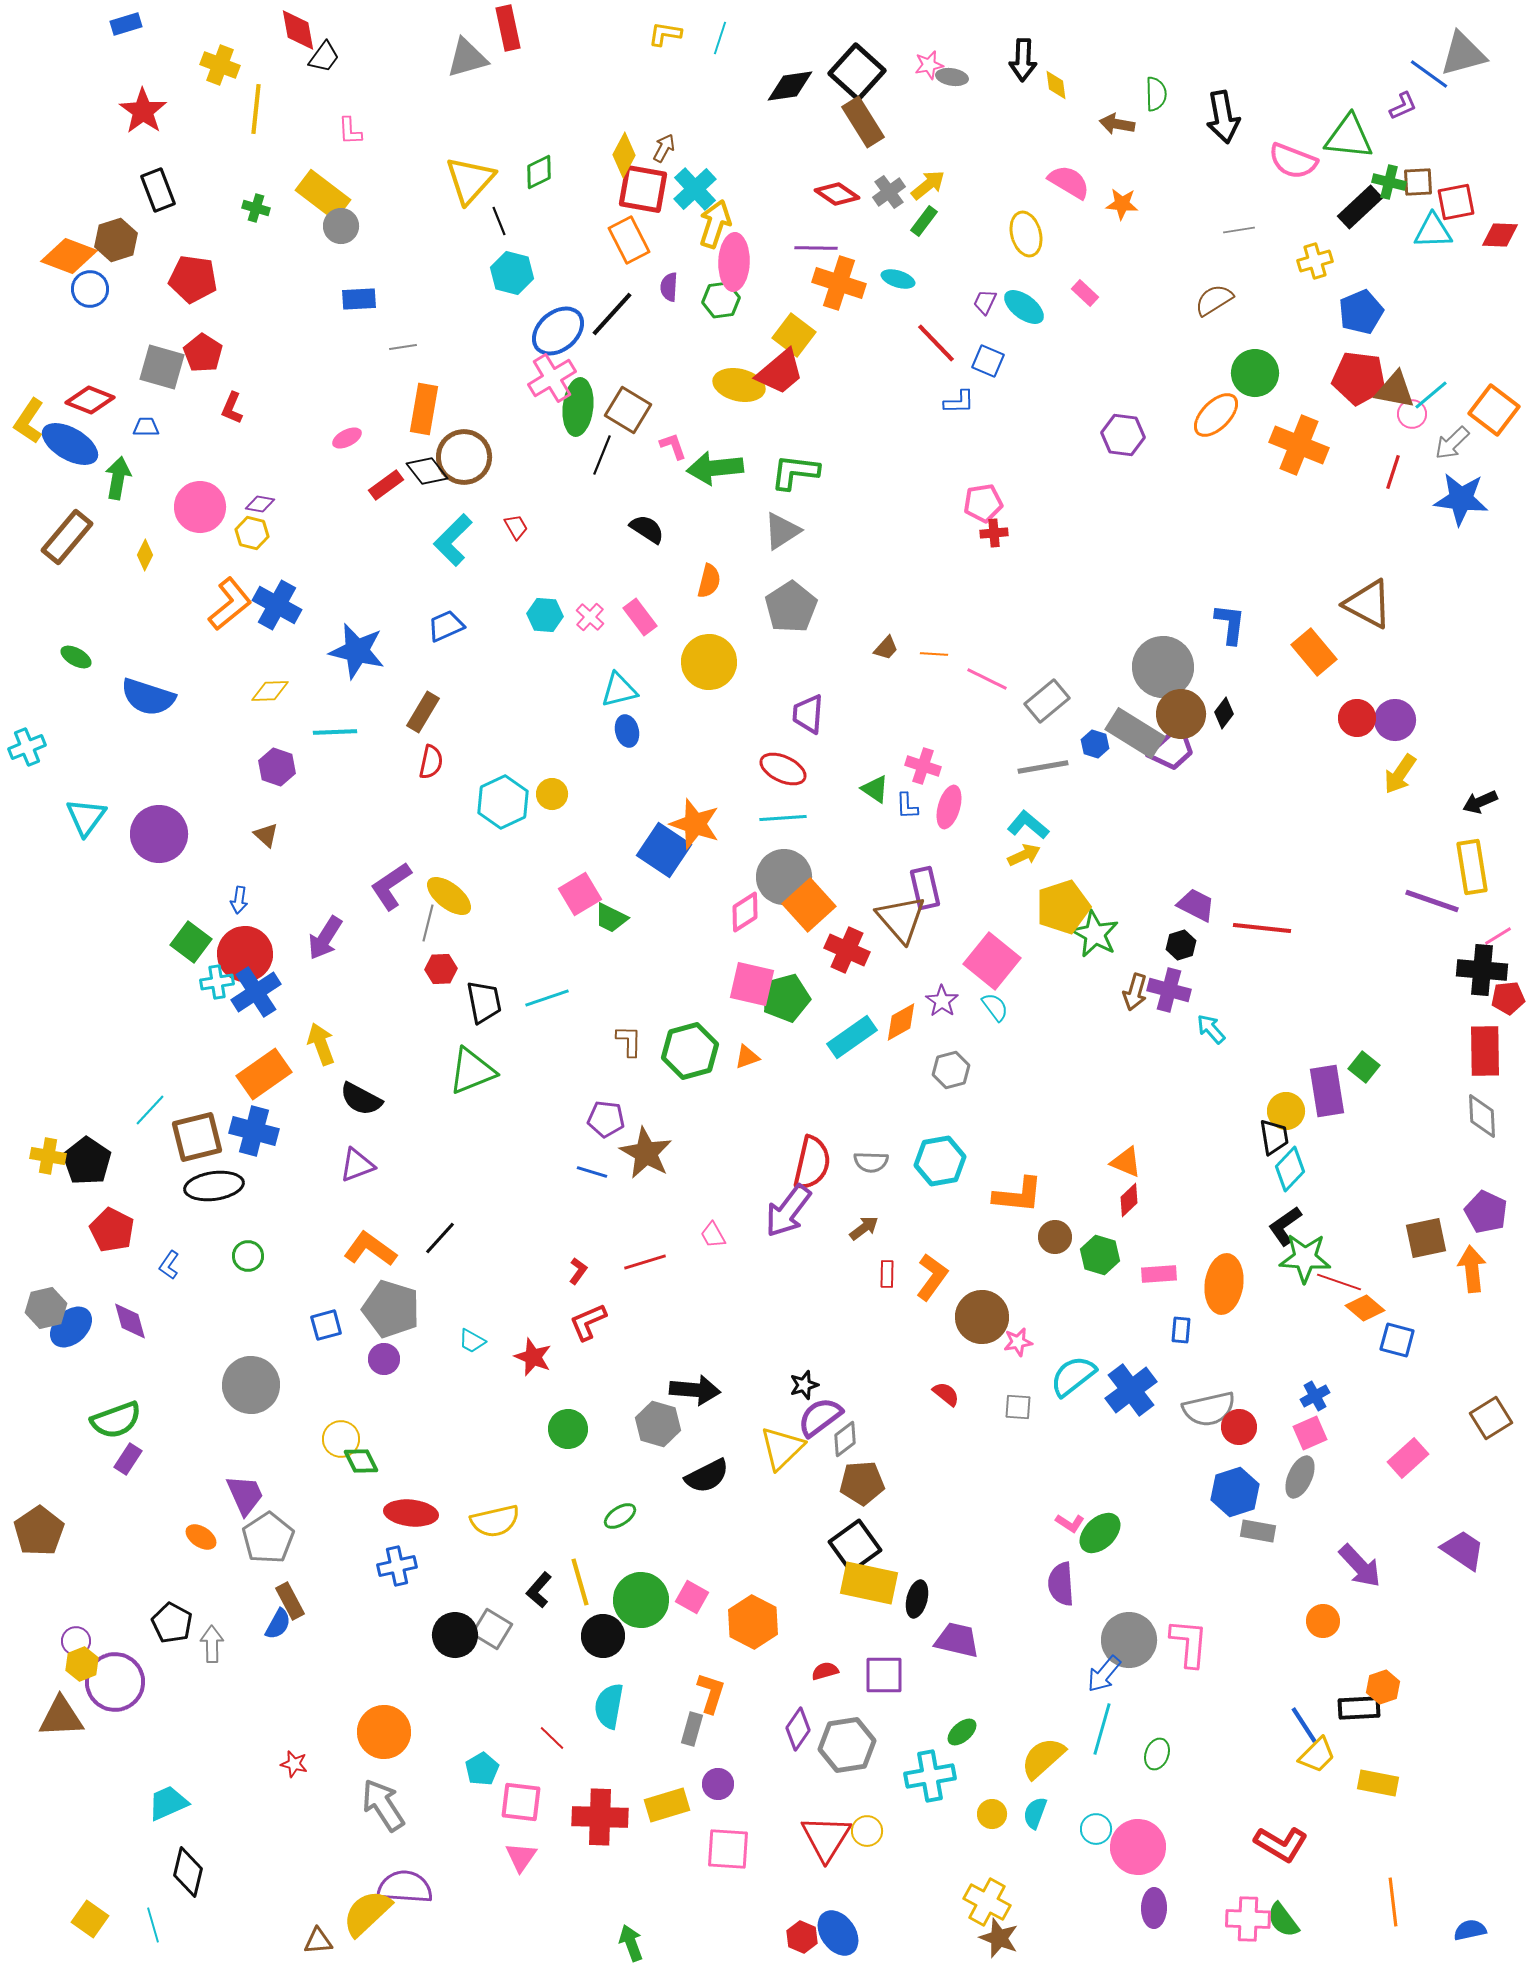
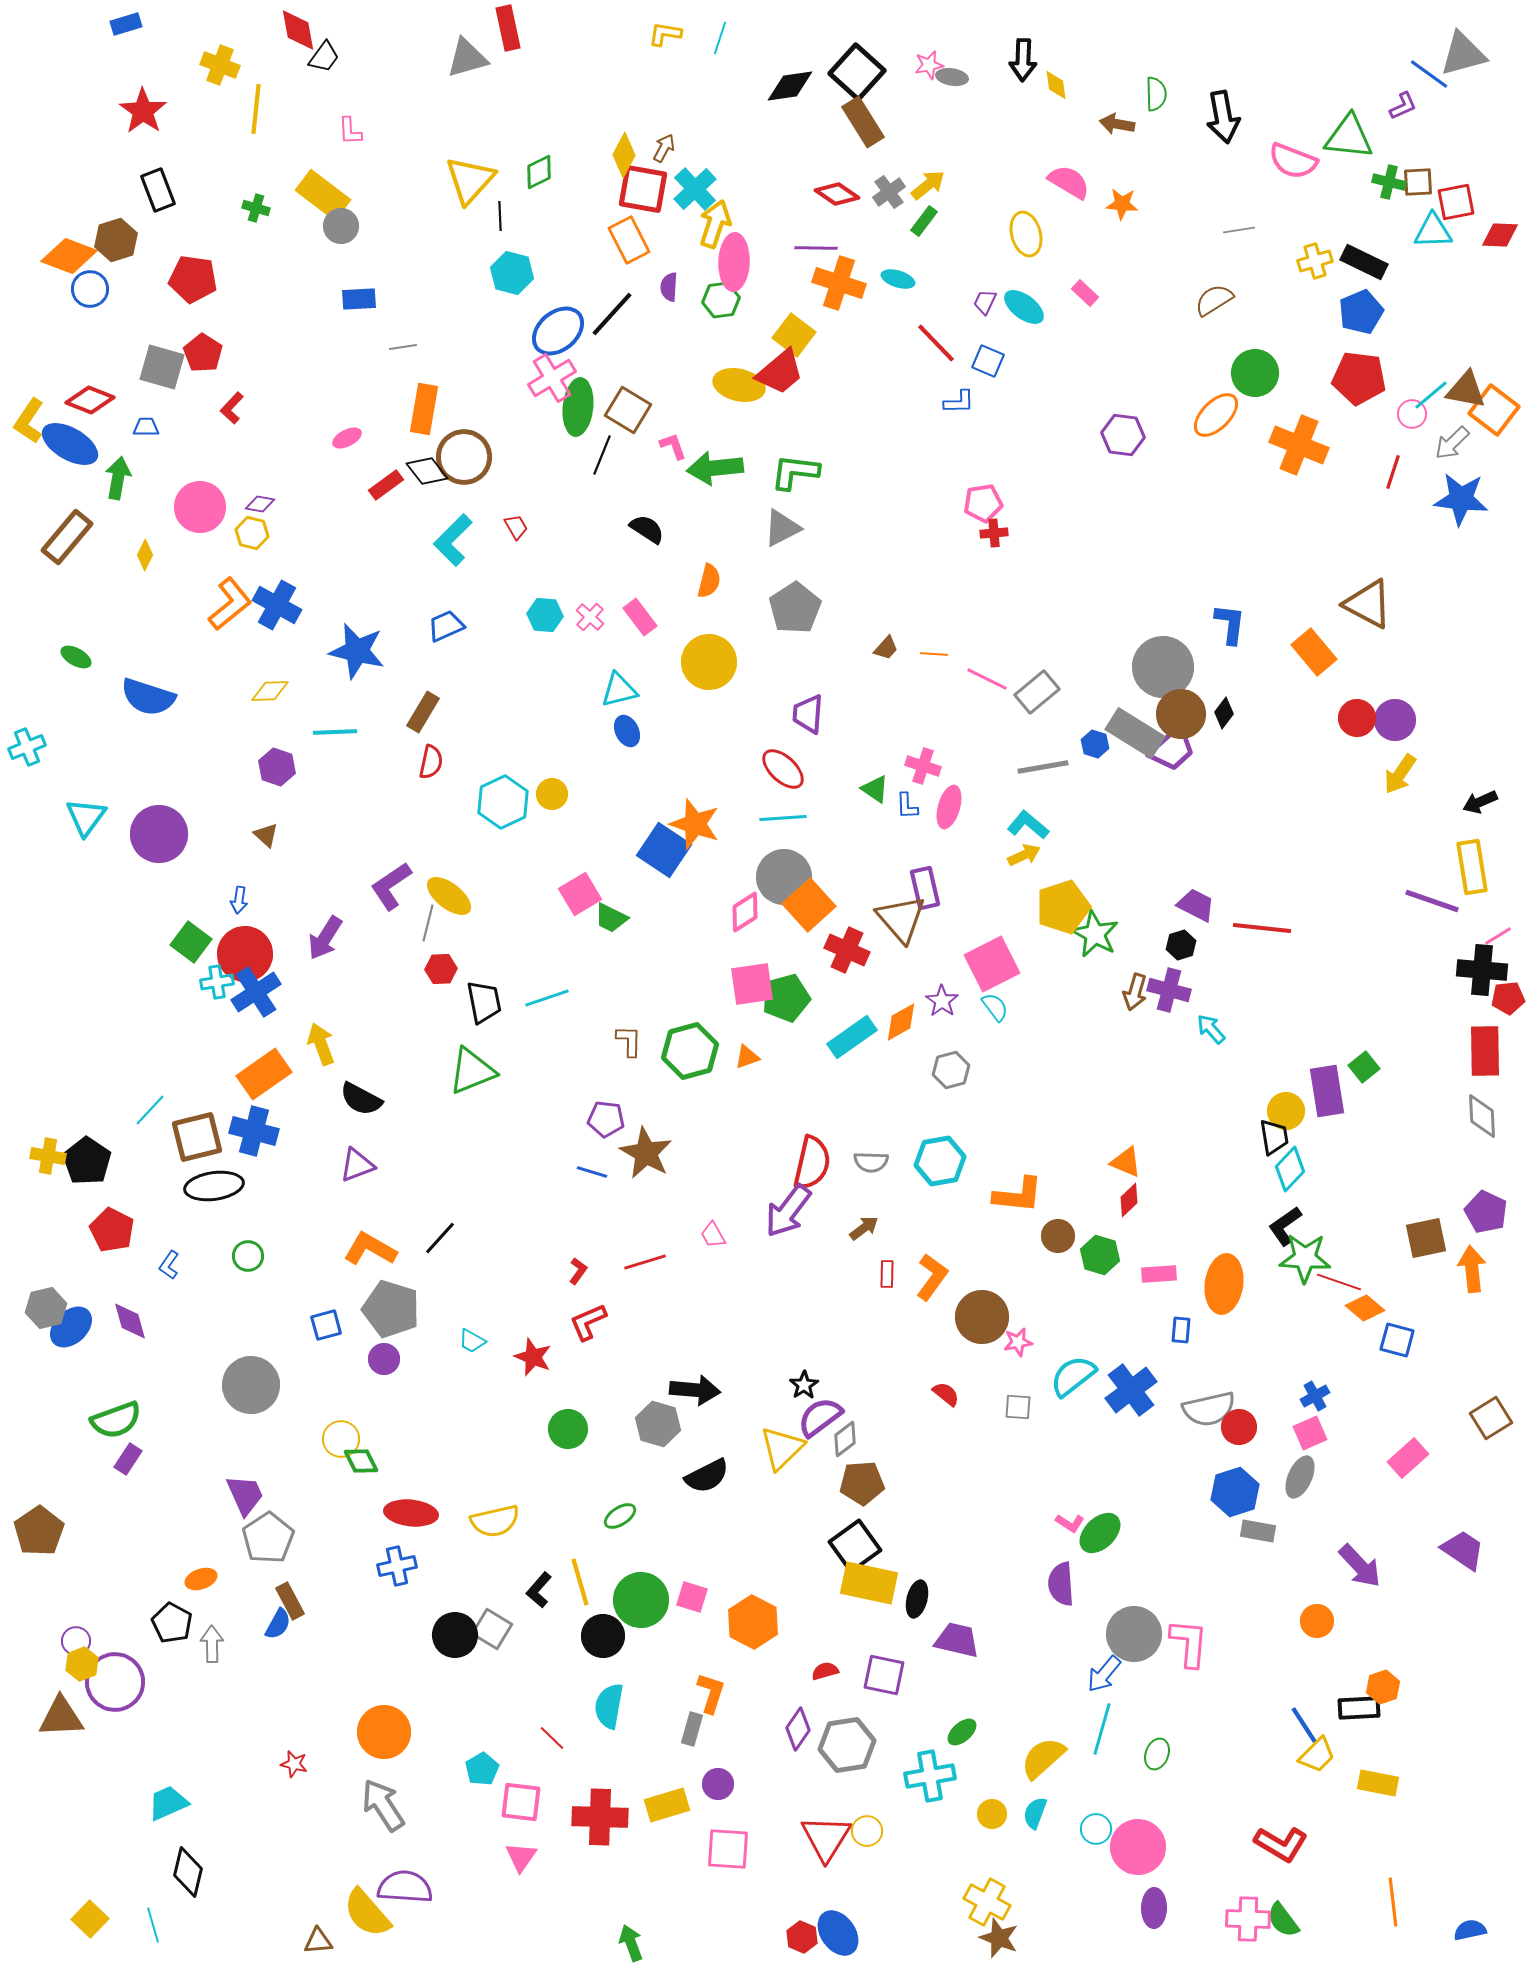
black rectangle at (1360, 207): moved 4 px right, 55 px down; rotated 69 degrees clockwise
black line at (499, 221): moved 1 px right, 5 px up; rotated 20 degrees clockwise
brown triangle at (1395, 390): moved 71 px right
red L-shape at (232, 408): rotated 20 degrees clockwise
gray triangle at (782, 531): moved 3 px up; rotated 6 degrees clockwise
gray pentagon at (791, 607): moved 4 px right, 1 px down
gray rectangle at (1047, 701): moved 10 px left, 9 px up
blue ellipse at (627, 731): rotated 12 degrees counterclockwise
red ellipse at (783, 769): rotated 18 degrees clockwise
pink square at (992, 961): moved 3 px down; rotated 24 degrees clockwise
pink square at (752, 984): rotated 21 degrees counterclockwise
green square at (1364, 1067): rotated 12 degrees clockwise
brown circle at (1055, 1237): moved 3 px right, 1 px up
orange L-shape at (370, 1249): rotated 6 degrees counterclockwise
black star at (804, 1385): rotated 16 degrees counterclockwise
orange ellipse at (201, 1537): moved 42 px down; rotated 52 degrees counterclockwise
pink square at (692, 1597): rotated 12 degrees counterclockwise
orange circle at (1323, 1621): moved 6 px left
gray circle at (1129, 1640): moved 5 px right, 6 px up
purple square at (884, 1675): rotated 12 degrees clockwise
yellow semicircle at (367, 1913): rotated 88 degrees counterclockwise
yellow square at (90, 1919): rotated 9 degrees clockwise
